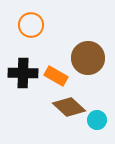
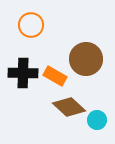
brown circle: moved 2 px left, 1 px down
orange rectangle: moved 1 px left
